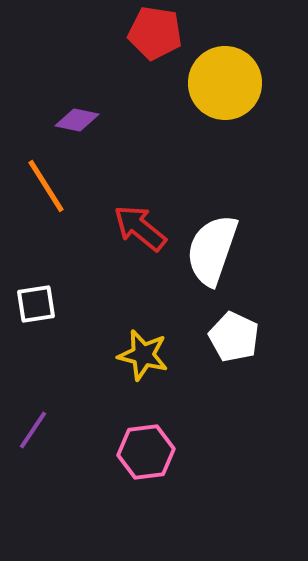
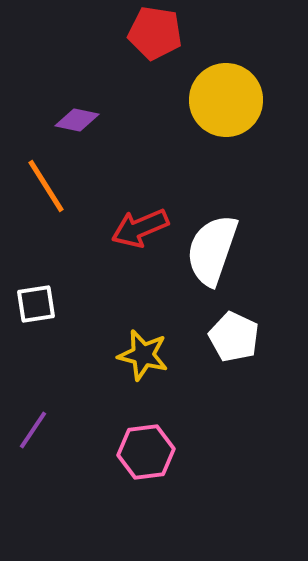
yellow circle: moved 1 px right, 17 px down
red arrow: rotated 62 degrees counterclockwise
